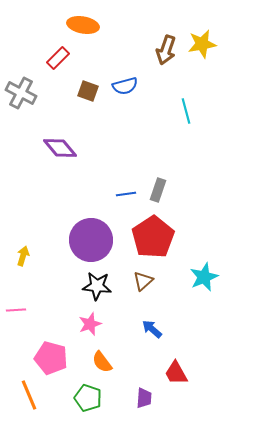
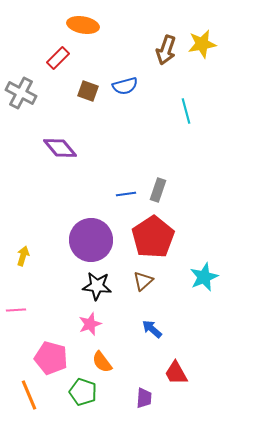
green pentagon: moved 5 px left, 6 px up
